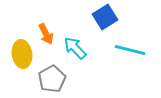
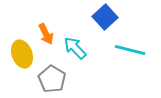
blue square: rotated 10 degrees counterclockwise
yellow ellipse: rotated 12 degrees counterclockwise
gray pentagon: rotated 12 degrees counterclockwise
